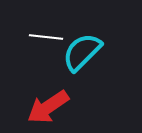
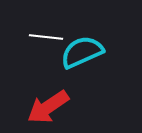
cyan semicircle: rotated 21 degrees clockwise
